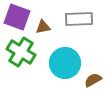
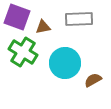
green cross: moved 2 px right
